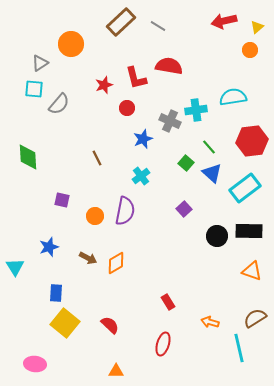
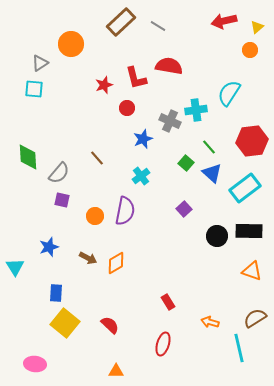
cyan semicircle at (233, 97): moved 4 px left, 4 px up; rotated 48 degrees counterclockwise
gray semicircle at (59, 104): moved 69 px down
brown line at (97, 158): rotated 14 degrees counterclockwise
